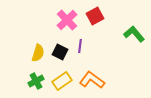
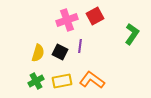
pink cross: rotated 25 degrees clockwise
green L-shape: moved 2 px left; rotated 75 degrees clockwise
yellow rectangle: rotated 24 degrees clockwise
